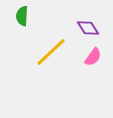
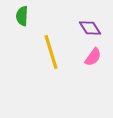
purple diamond: moved 2 px right
yellow line: rotated 64 degrees counterclockwise
